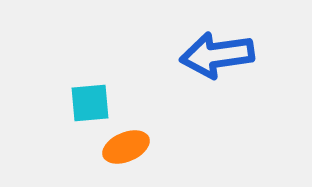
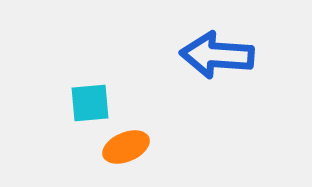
blue arrow: rotated 12 degrees clockwise
